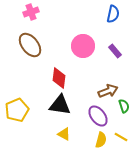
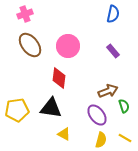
pink cross: moved 6 px left, 2 px down
pink circle: moved 15 px left
purple rectangle: moved 2 px left
black triangle: moved 9 px left, 3 px down
yellow pentagon: rotated 15 degrees clockwise
purple ellipse: moved 1 px left, 1 px up
yellow line: moved 4 px right, 1 px down
